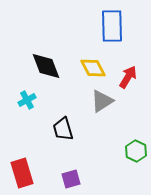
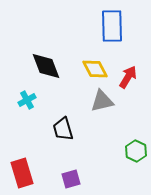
yellow diamond: moved 2 px right, 1 px down
gray triangle: rotated 20 degrees clockwise
